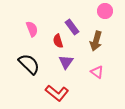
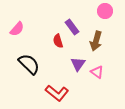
pink semicircle: moved 15 px left; rotated 63 degrees clockwise
purple triangle: moved 12 px right, 2 px down
